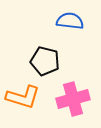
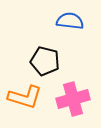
orange L-shape: moved 2 px right
